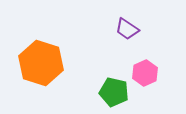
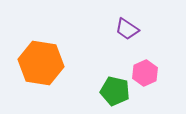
orange hexagon: rotated 9 degrees counterclockwise
green pentagon: moved 1 px right, 1 px up
